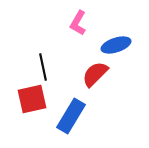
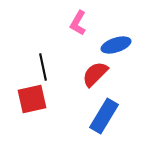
blue rectangle: moved 33 px right
